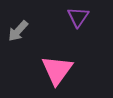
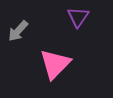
pink triangle: moved 2 px left, 6 px up; rotated 8 degrees clockwise
